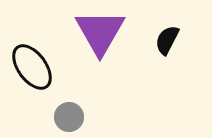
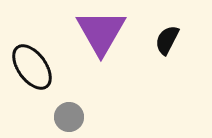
purple triangle: moved 1 px right
